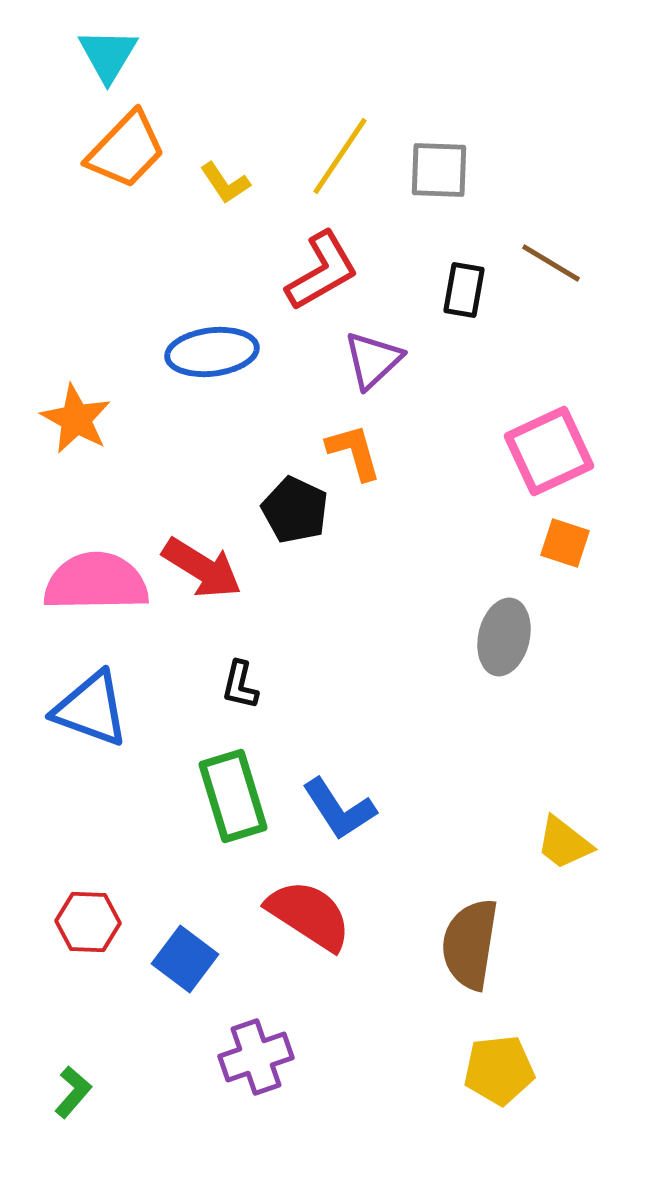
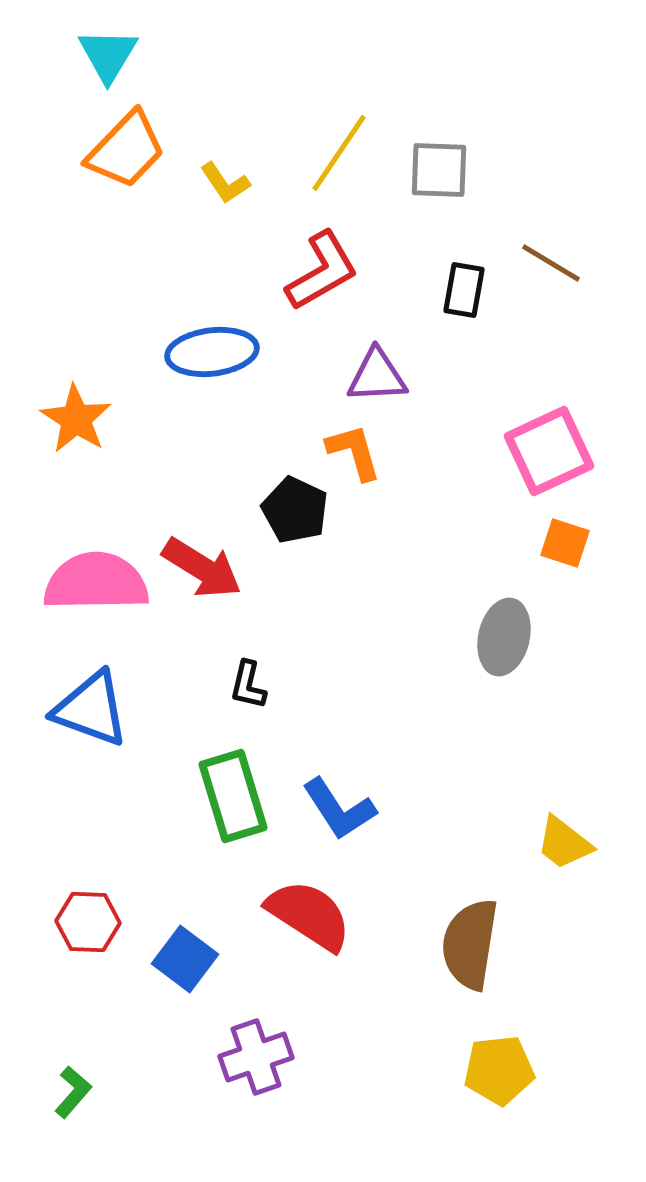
yellow line: moved 1 px left, 3 px up
purple triangle: moved 4 px right, 16 px down; rotated 40 degrees clockwise
orange star: rotated 4 degrees clockwise
black L-shape: moved 8 px right
